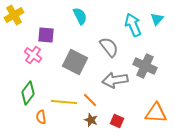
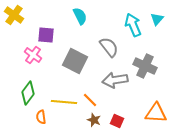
yellow cross: rotated 24 degrees counterclockwise
gray square: moved 1 px up
brown star: moved 3 px right
